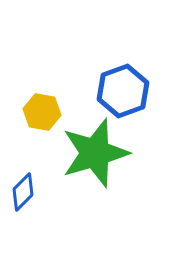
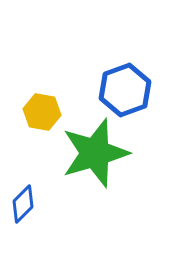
blue hexagon: moved 2 px right, 1 px up
blue diamond: moved 12 px down
